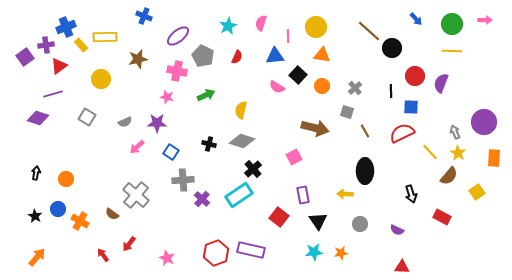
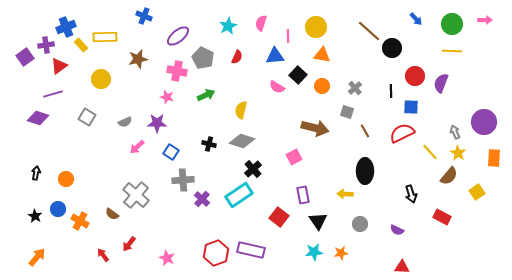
gray pentagon at (203, 56): moved 2 px down
